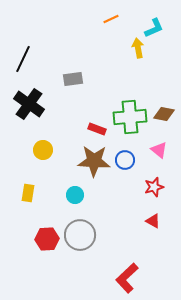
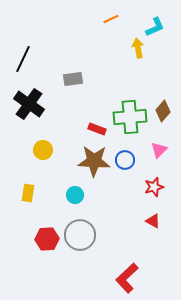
cyan L-shape: moved 1 px right, 1 px up
brown diamond: moved 1 px left, 3 px up; rotated 60 degrees counterclockwise
pink triangle: rotated 36 degrees clockwise
